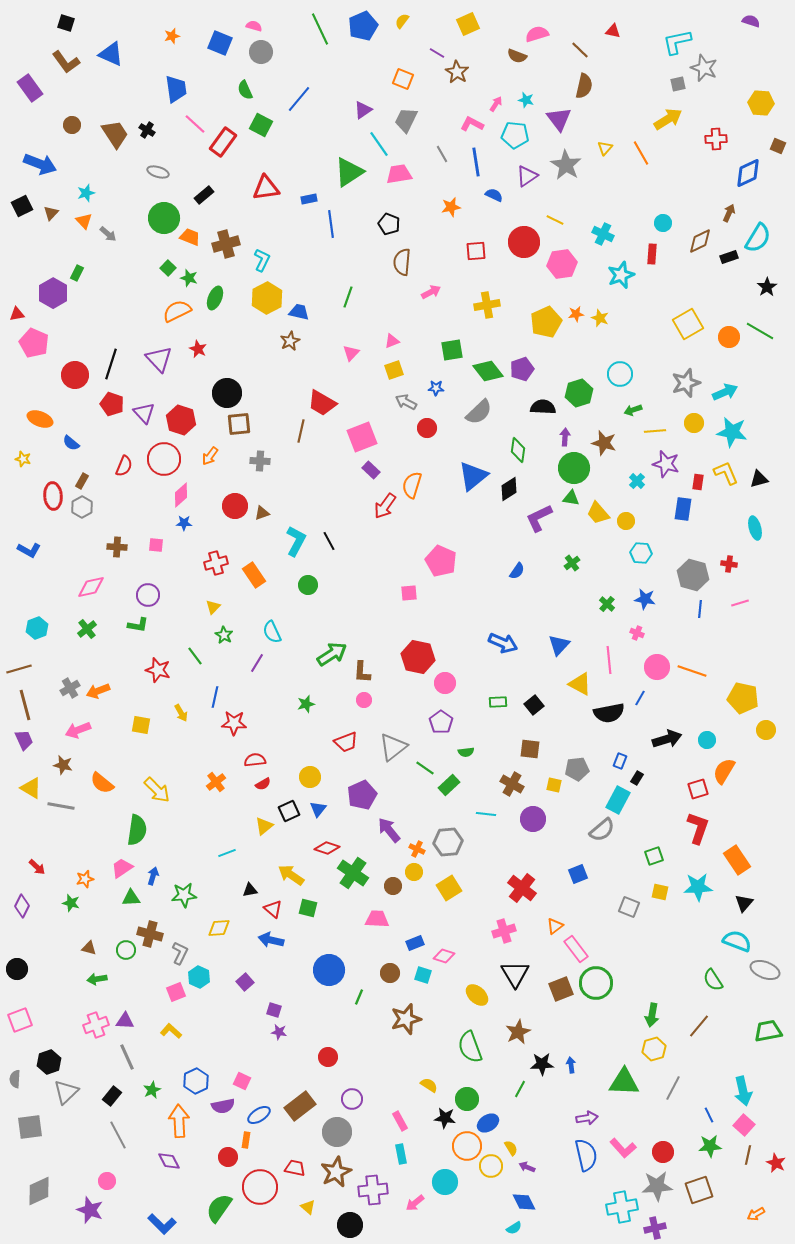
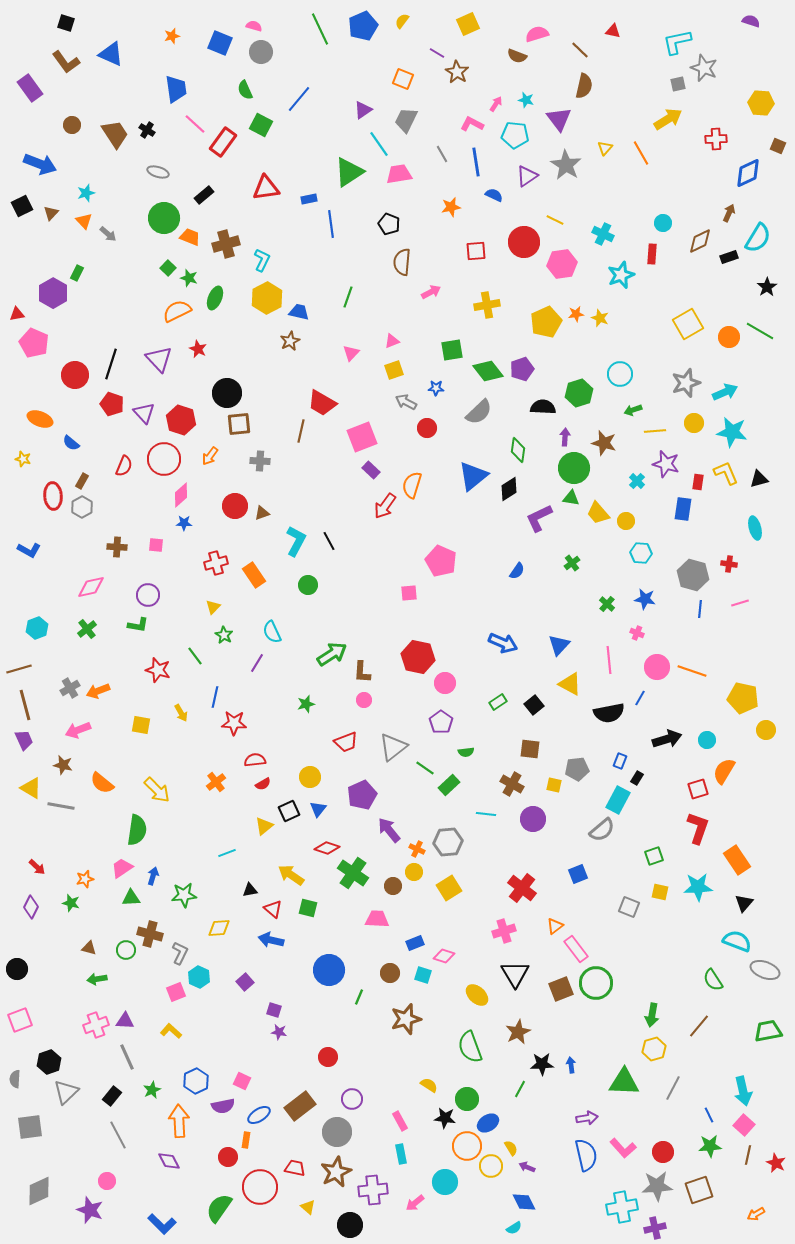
yellow triangle at (580, 684): moved 10 px left
green rectangle at (498, 702): rotated 30 degrees counterclockwise
purple diamond at (22, 906): moved 9 px right, 1 px down
